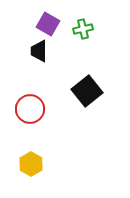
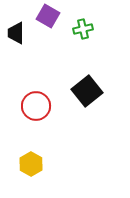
purple square: moved 8 px up
black trapezoid: moved 23 px left, 18 px up
red circle: moved 6 px right, 3 px up
